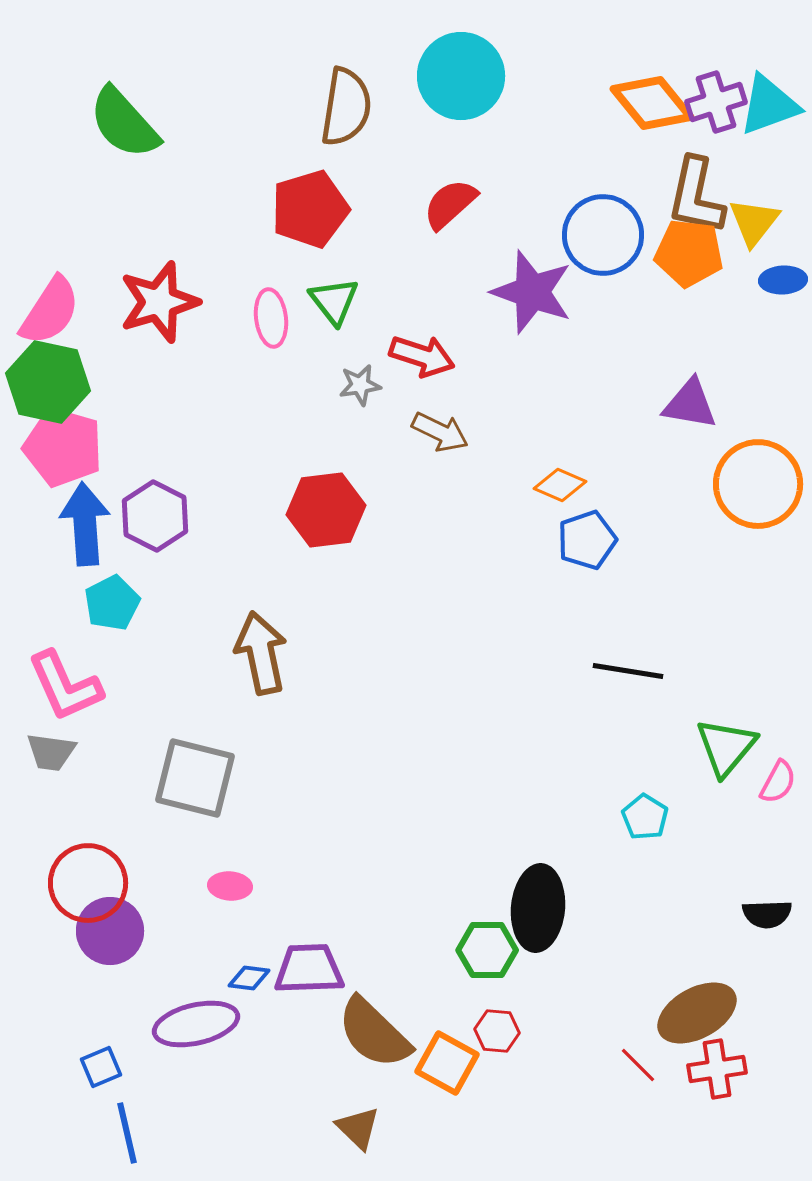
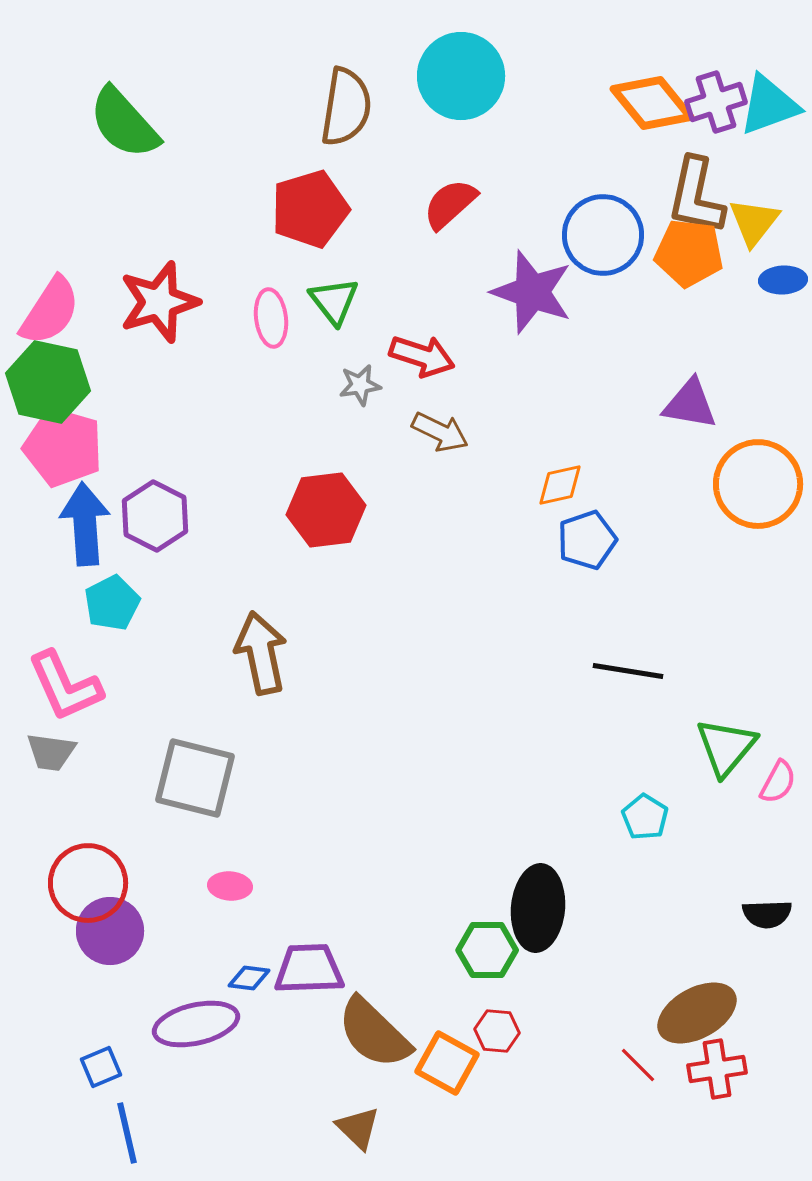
orange diamond at (560, 485): rotated 36 degrees counterclockwise
